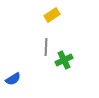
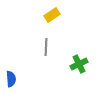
green cross: moved 15 px right, 4 px down
blue semicircle: moved 2 px left; rotated 63 degrees counterclockwise
